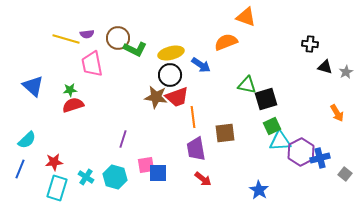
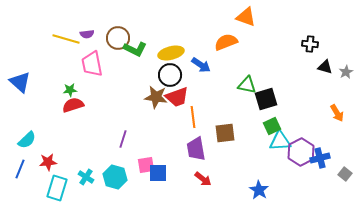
blue triangle: moved 13 px left, 4 px up
red star: moved 6 px left
